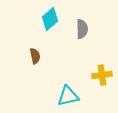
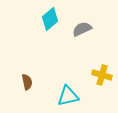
gray semicircle: rotated 114 degrees counterclockwise
brown semicircle: moved 8 px left, 26 px down
yellow cross: rotated 24 degrees clockwise
